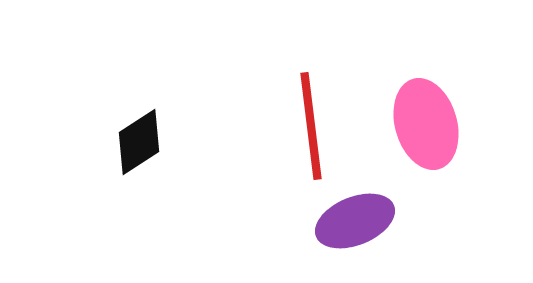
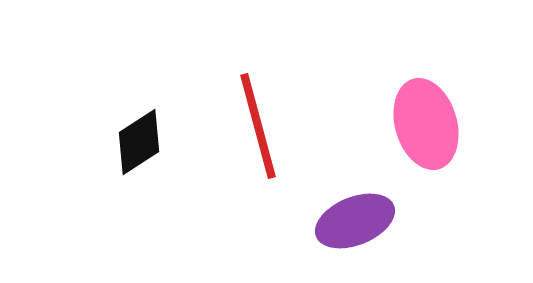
red line: moved 53 px left; rotated 8 degrees counterclockwise
